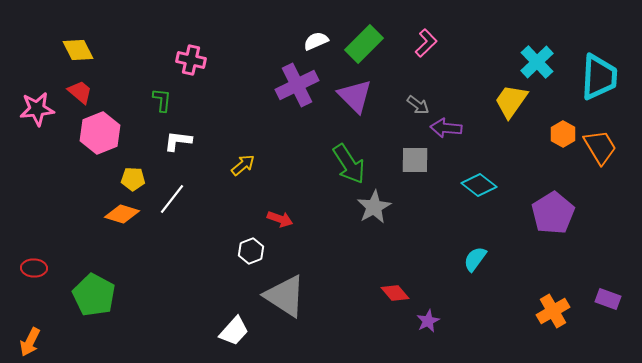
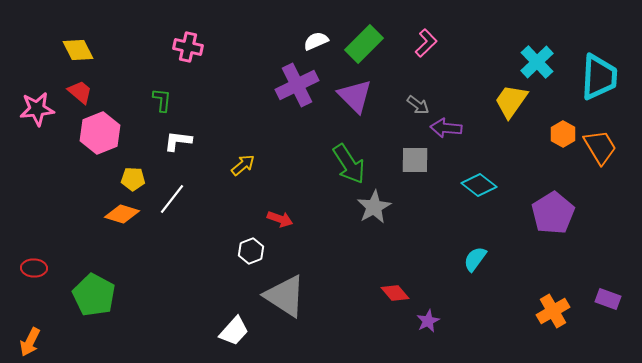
pink cross: moved 3 px left, 13 px up
